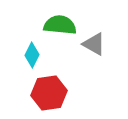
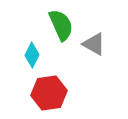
green semicircle: moved 1 px right; rotated 60 degrees clockwise
